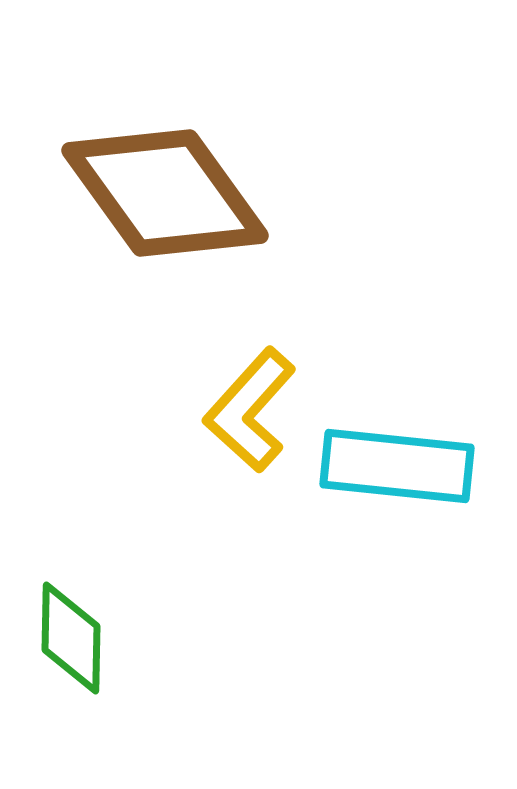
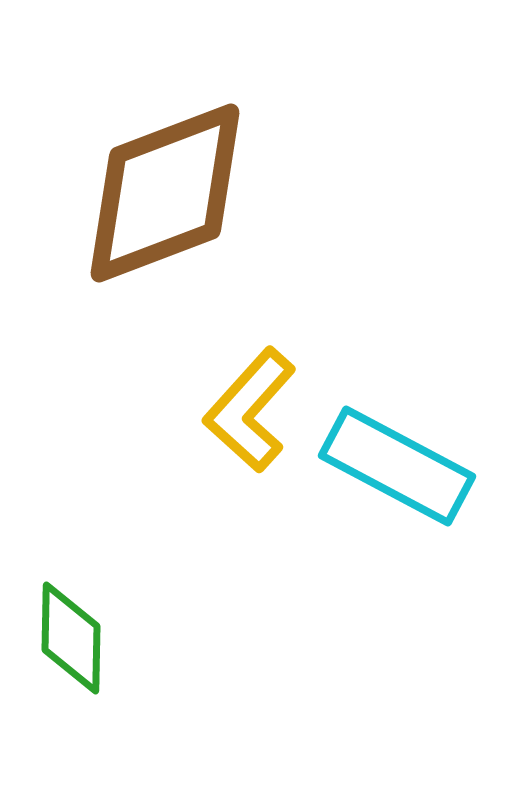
brown diamond: rotated 75 degrees counterclockwise
cyan rectangle: rotated 22 degrees clockwise
